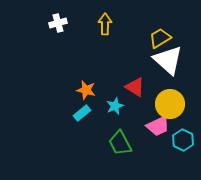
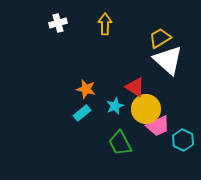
orange star: moved 1 px up
yellow circle: moved 24 px left, 5 px down
